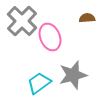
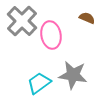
brown semicircle: rotated 28 degrees clockwise
pink ellipse: moved 1 px right, 2 px up; rotated 12 degrees clockwise
gray star: rotated 24 degrees clockwise
